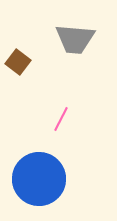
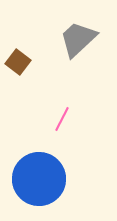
gray trapezoid: moved 3 px right; rotated 132 degrees clockwise
pink line: moved 1 px right
